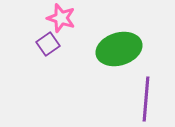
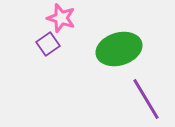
purple line: rotated 36 degrees counterclockwise
